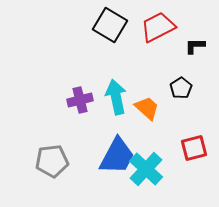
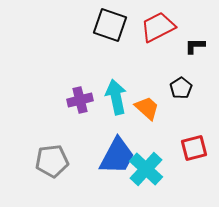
black square: rotated 12 degrees counterclockwise
